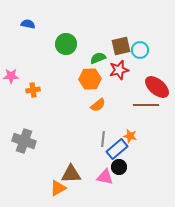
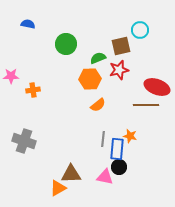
cyan circle: moved 20 px up
red ellipse: rotated 20 degrees counterclockwise
blue rectangle: rotated 45 degrees counterclockwise
